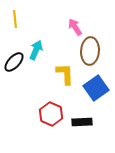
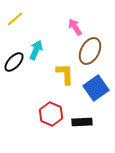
yellow line: rotated 54 degrees clockwise
brown ellipse: rotated 24 degrees clockwise
